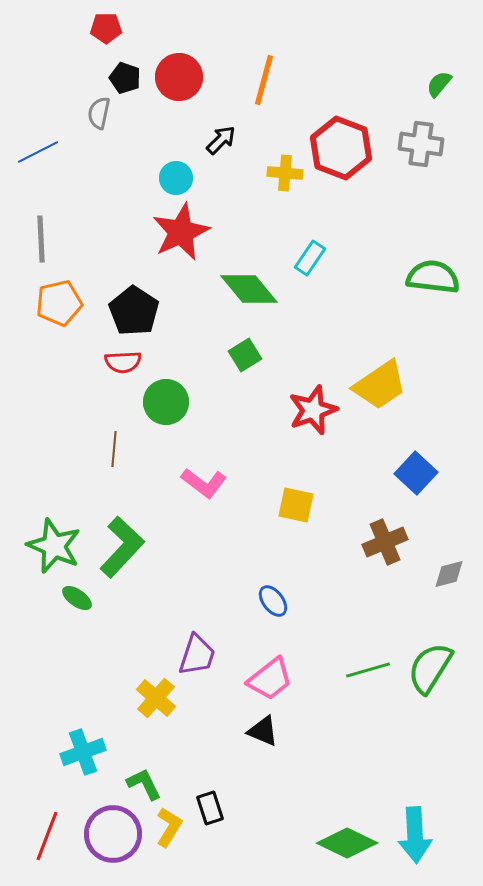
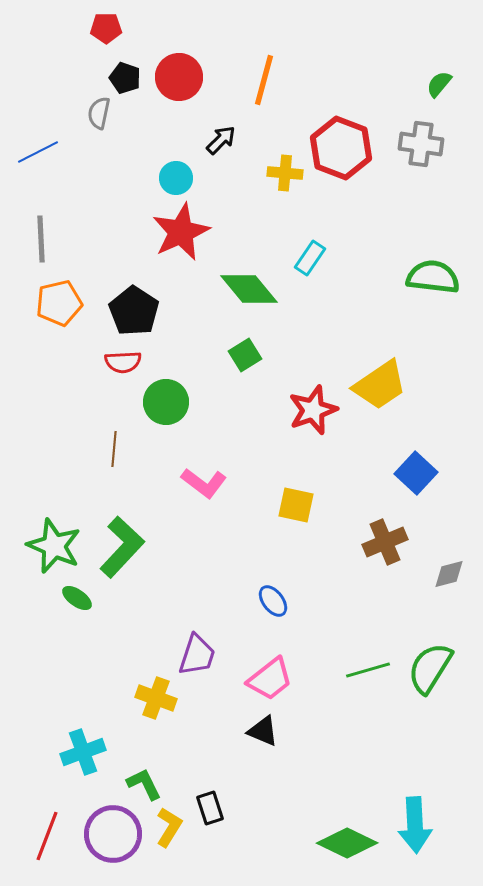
yellow cross at (156, 698): rotated 21 degrees counterclockwise
cyan arrow at (415, 835): moved 10 px up
